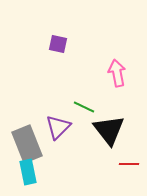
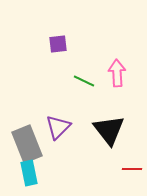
purple square: rotated 18 degrees counterclockwise
pink arrow: rotated 8 degrees clockwise
green line: moved 26 px up
red line: moved 3 px right, 5 px down
cyan rectangle: moved 1 px right, 1 px down
